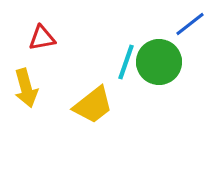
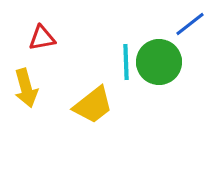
cyan line: rotated 21 degrees counterclockwise
